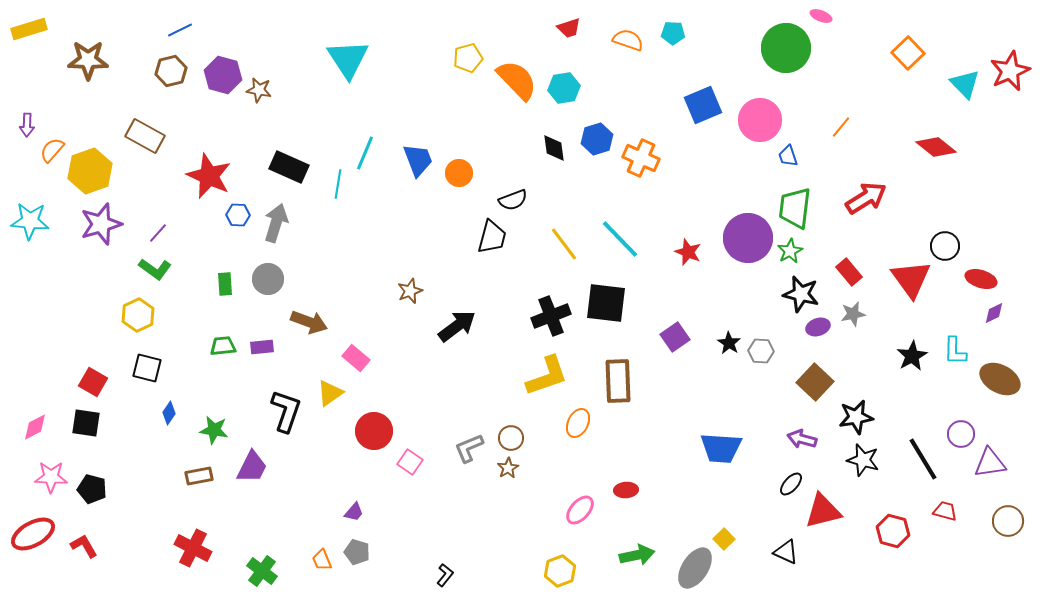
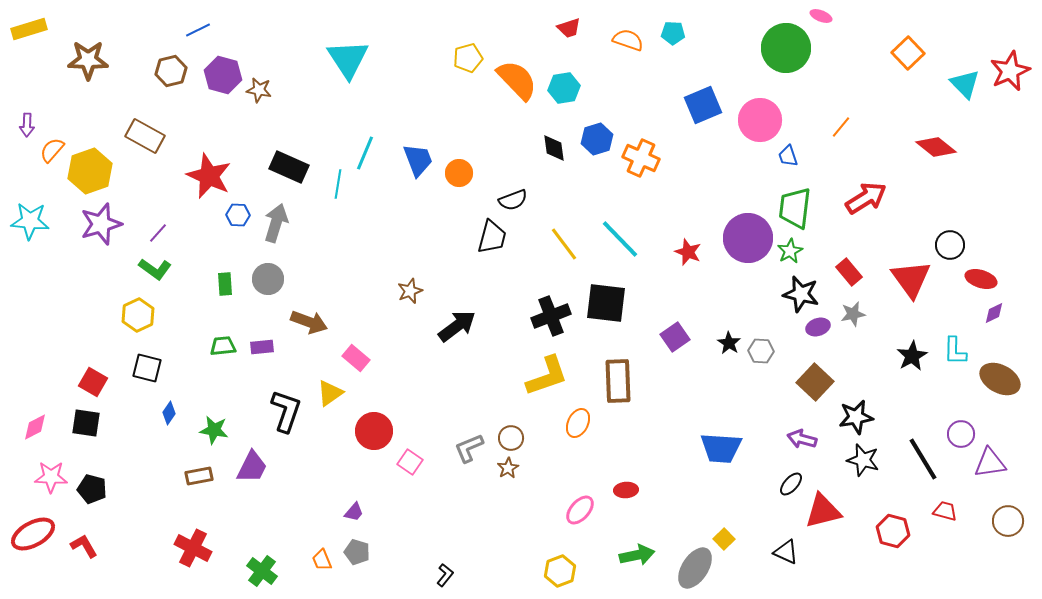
blue line at (180, 30): moved 18 px right
black circle at (945, 246): moved 5 px right, 1 px up
